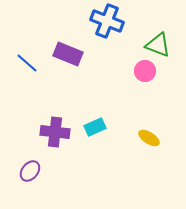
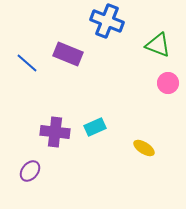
pink circle: moved 23 px right, 12 px down
yellow ellipse: moved 5 px left, 10 px down
